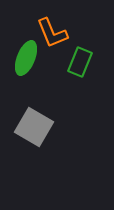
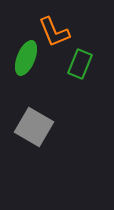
orange L-shape: moved 2 px right, 1 px up
green rectangle: moved 2 px down
